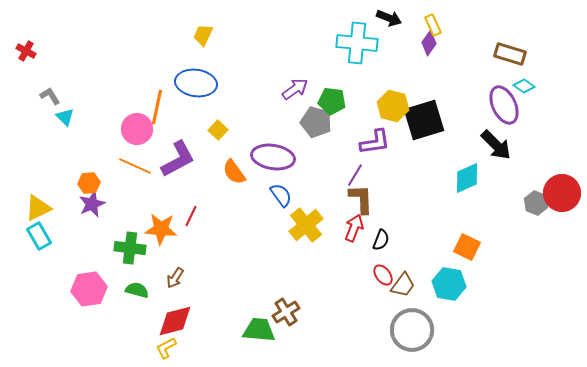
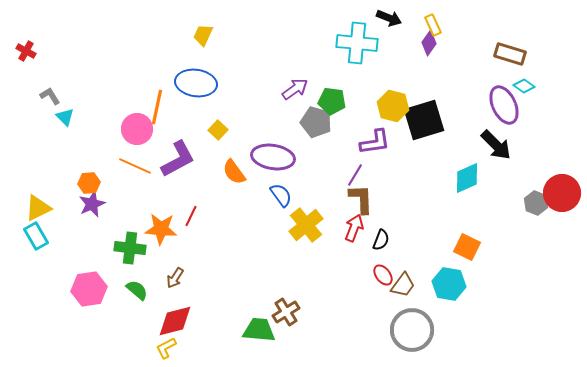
cyan rectangle at (39, 236): moved 3 px left
green semicircle at (137, 290): rotated 25 degrees clockwise
